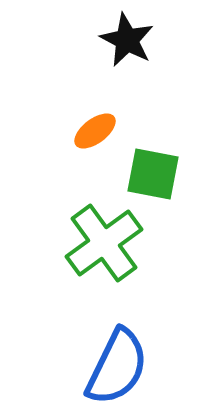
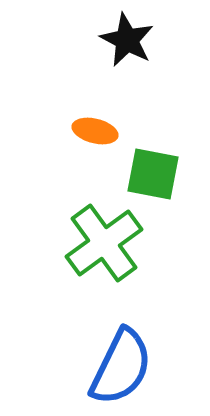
orange ellipse: rotated 51 degrees clockwise
blue semicircle: moved 4 px right
